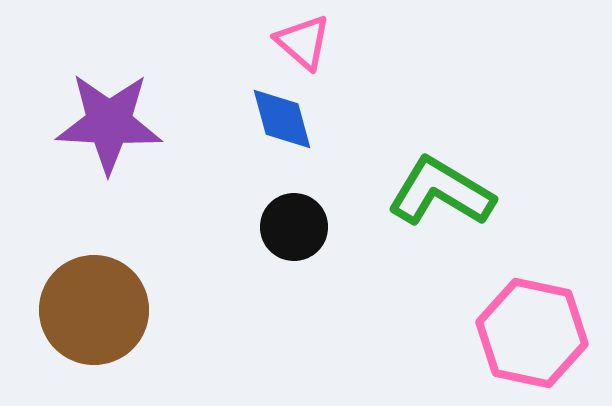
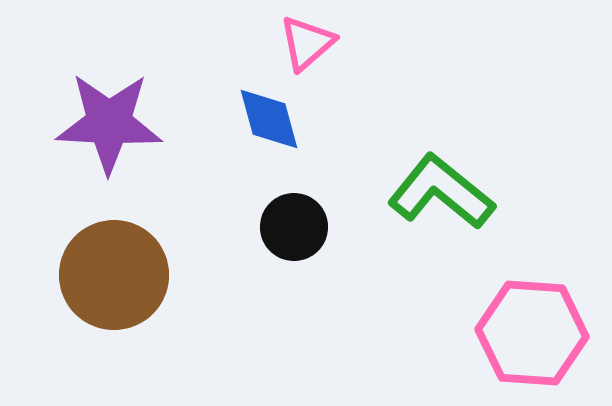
pink triangle: moved 4 px right, 1 px down; rotated 38 degrees clockwise
blue diamond: moved 13 px left
green L-shape: rotated 8 degrees clockwise
brown circle: moved 20 px right, 35 px up
pink hexagon: rotated 8 degrees counterclockwise
